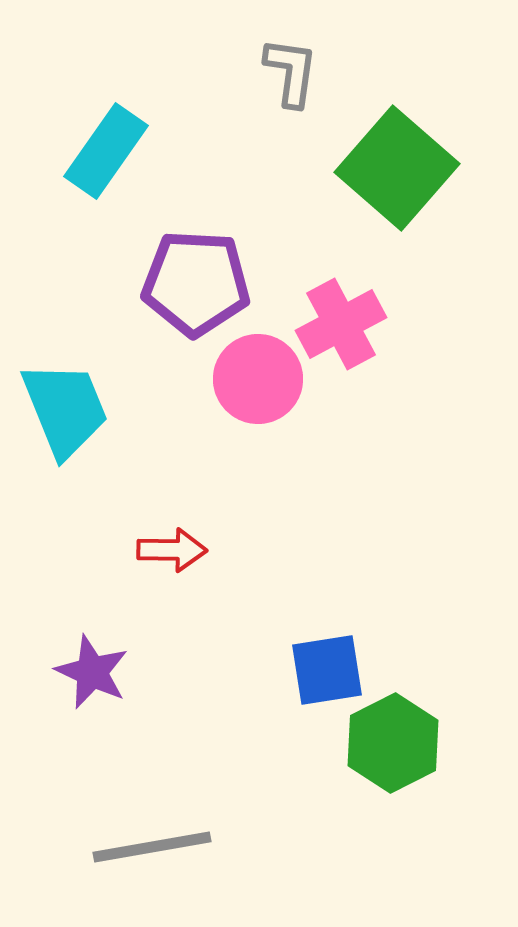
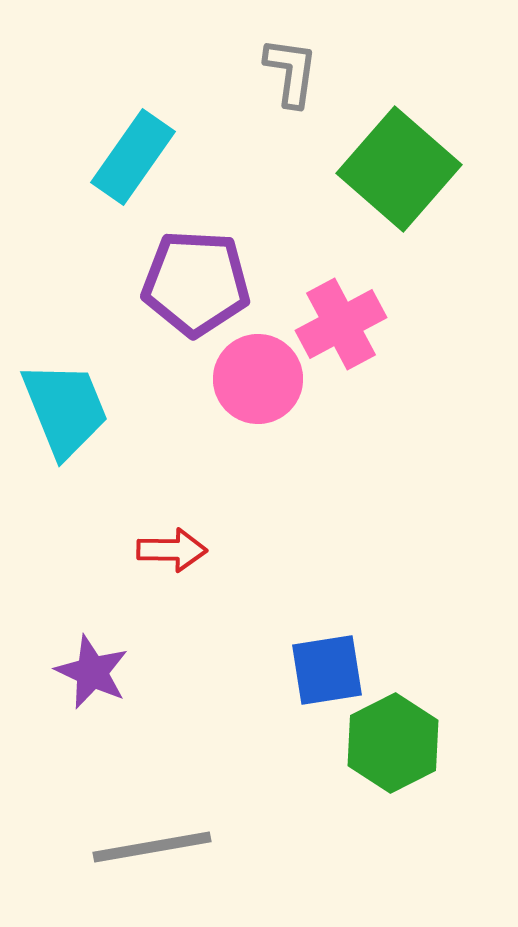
cyan rectangle: moved 27 px right, 6 px down
green square: moved 2 px right, 1 px down
